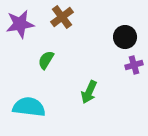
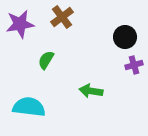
green arrow: moved 2 px right, 1 px up; rotated 75 degrees clockwise
